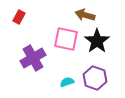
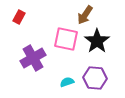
brown arrow: rotated 72 degrees counterclockwise
purple hexagon: rotated 15 degrees counterclockwise
